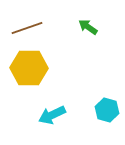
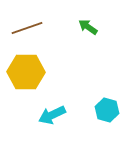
yellow hexagon: moved 3 px left, 4 px down
